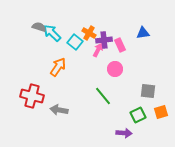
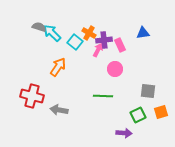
green line: rotated 48 degrees counterclockwise
